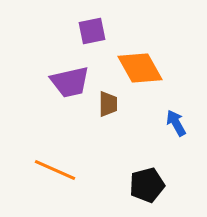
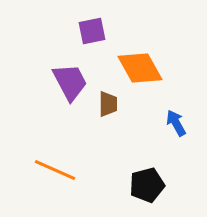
purple trapezoid: rotated 105 degrees counterclockwise
